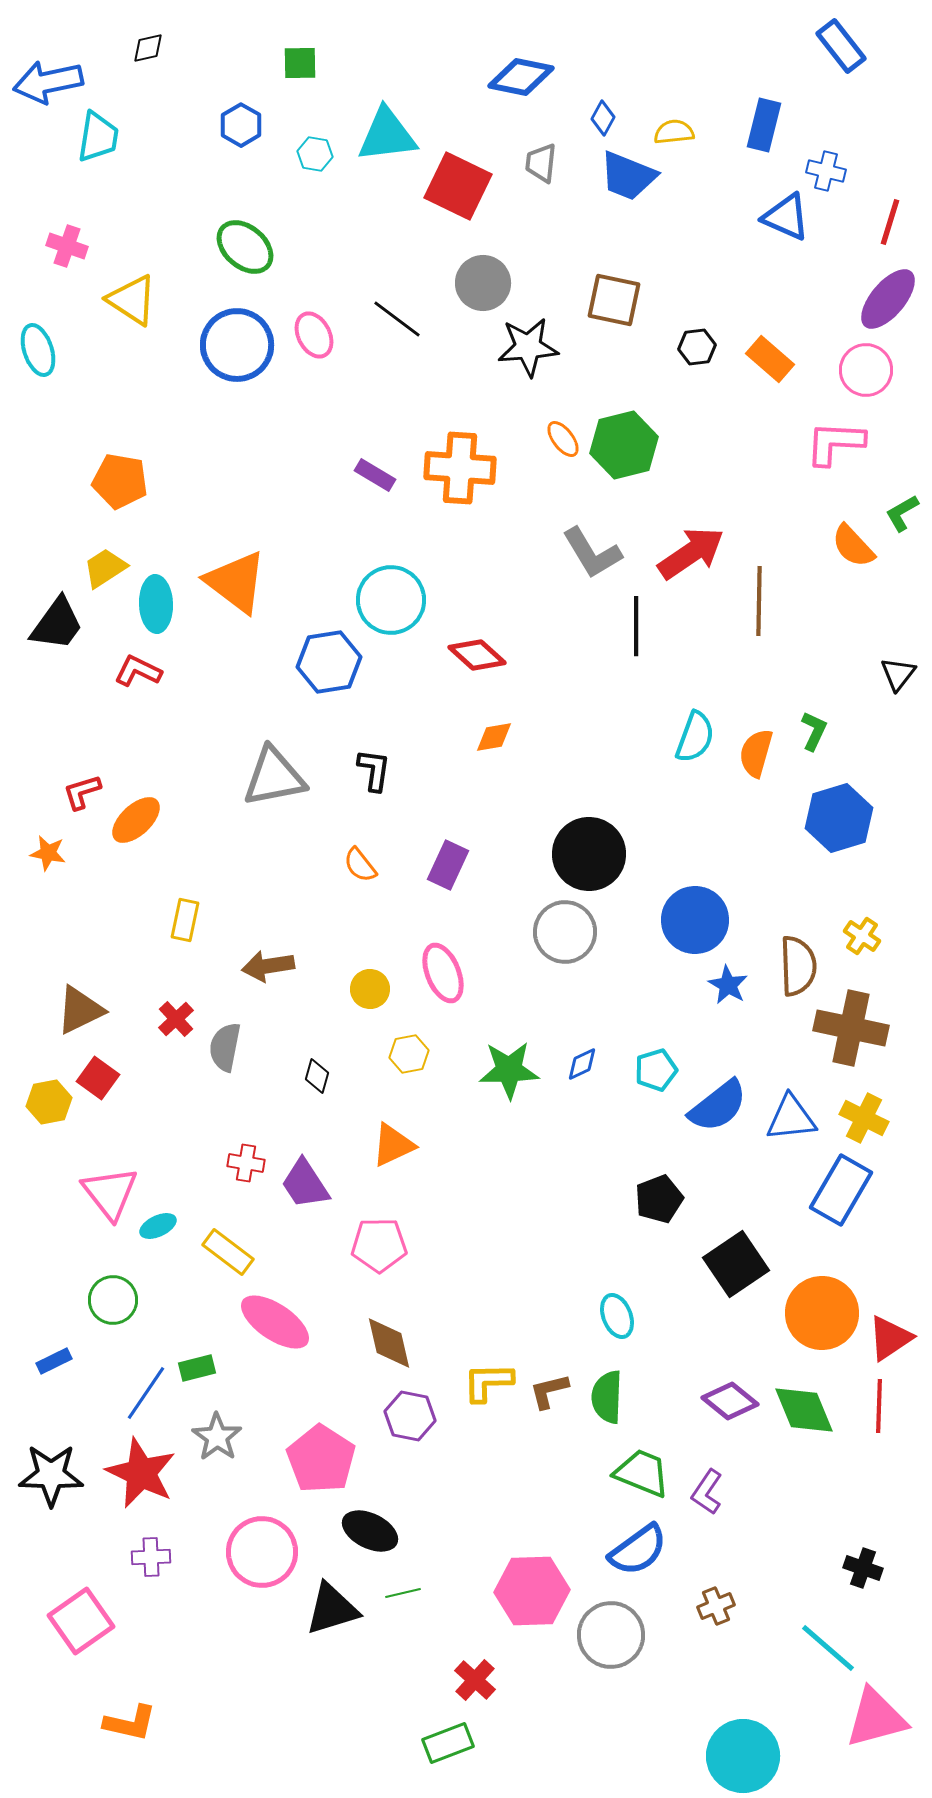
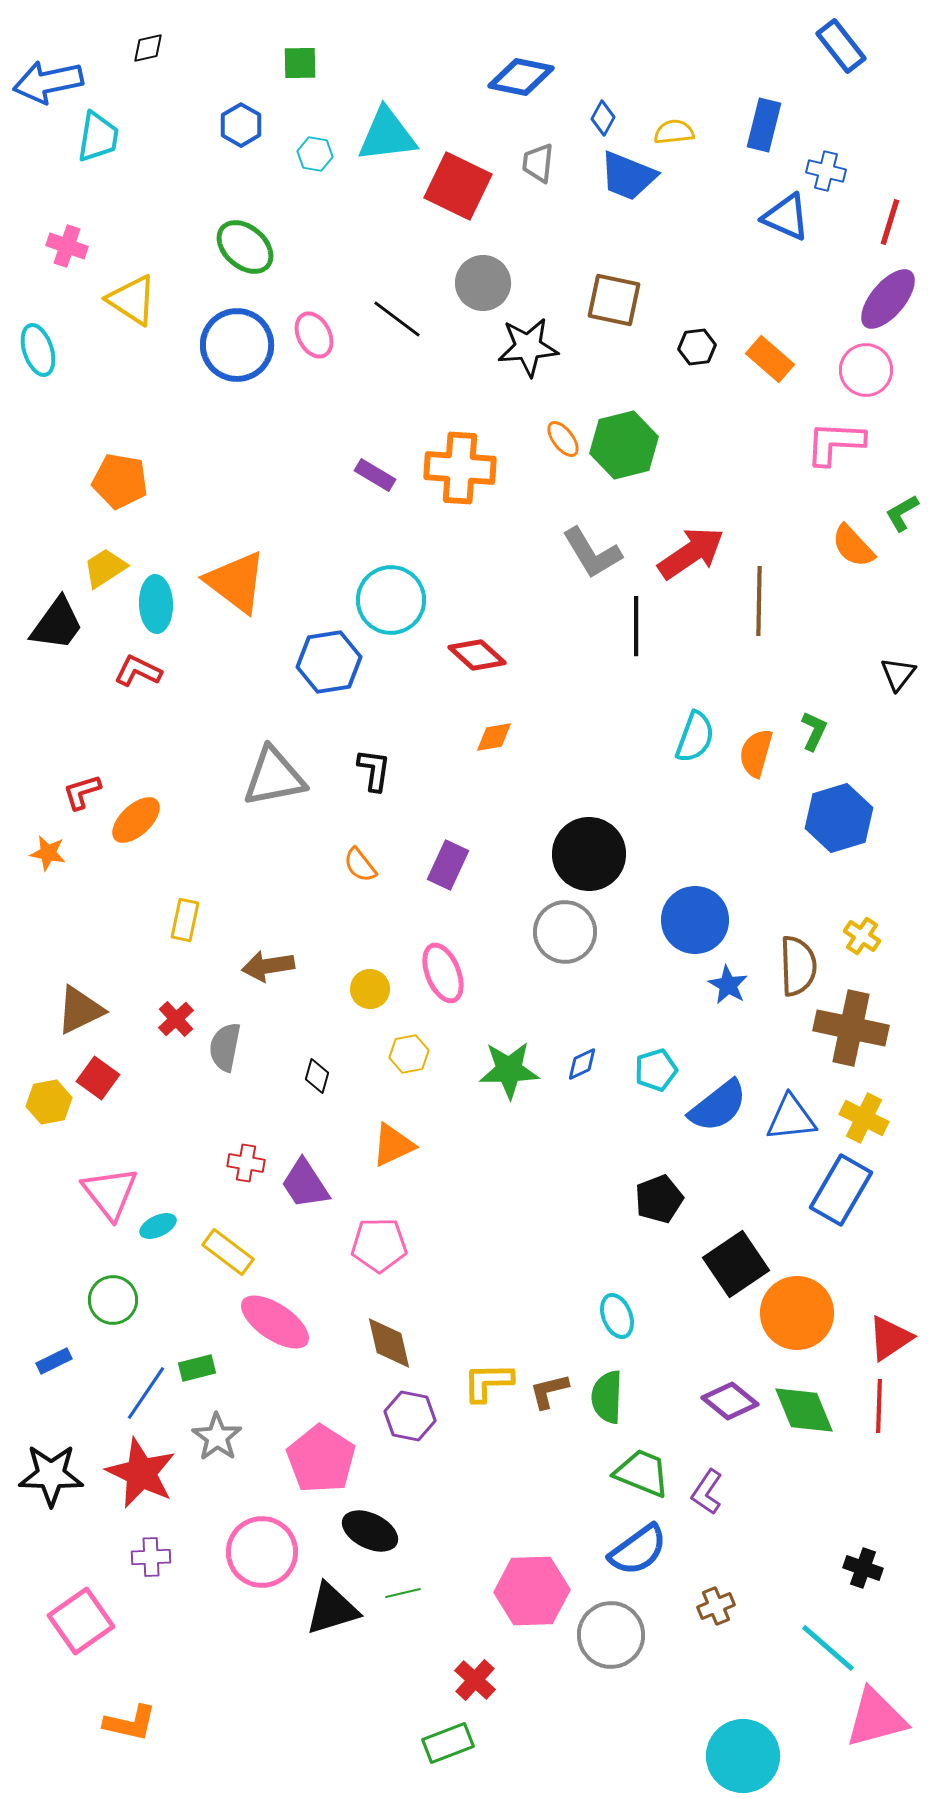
gray trapezoid at (541, 163): moved 3 px left
orange circle at (822, 1313): moved 25 px left
